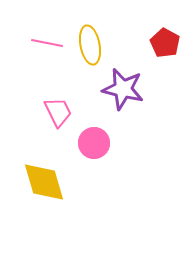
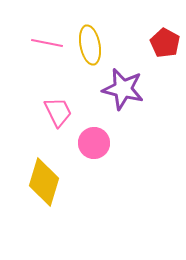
yellow diamond: rotated 33 degrees clockwise
